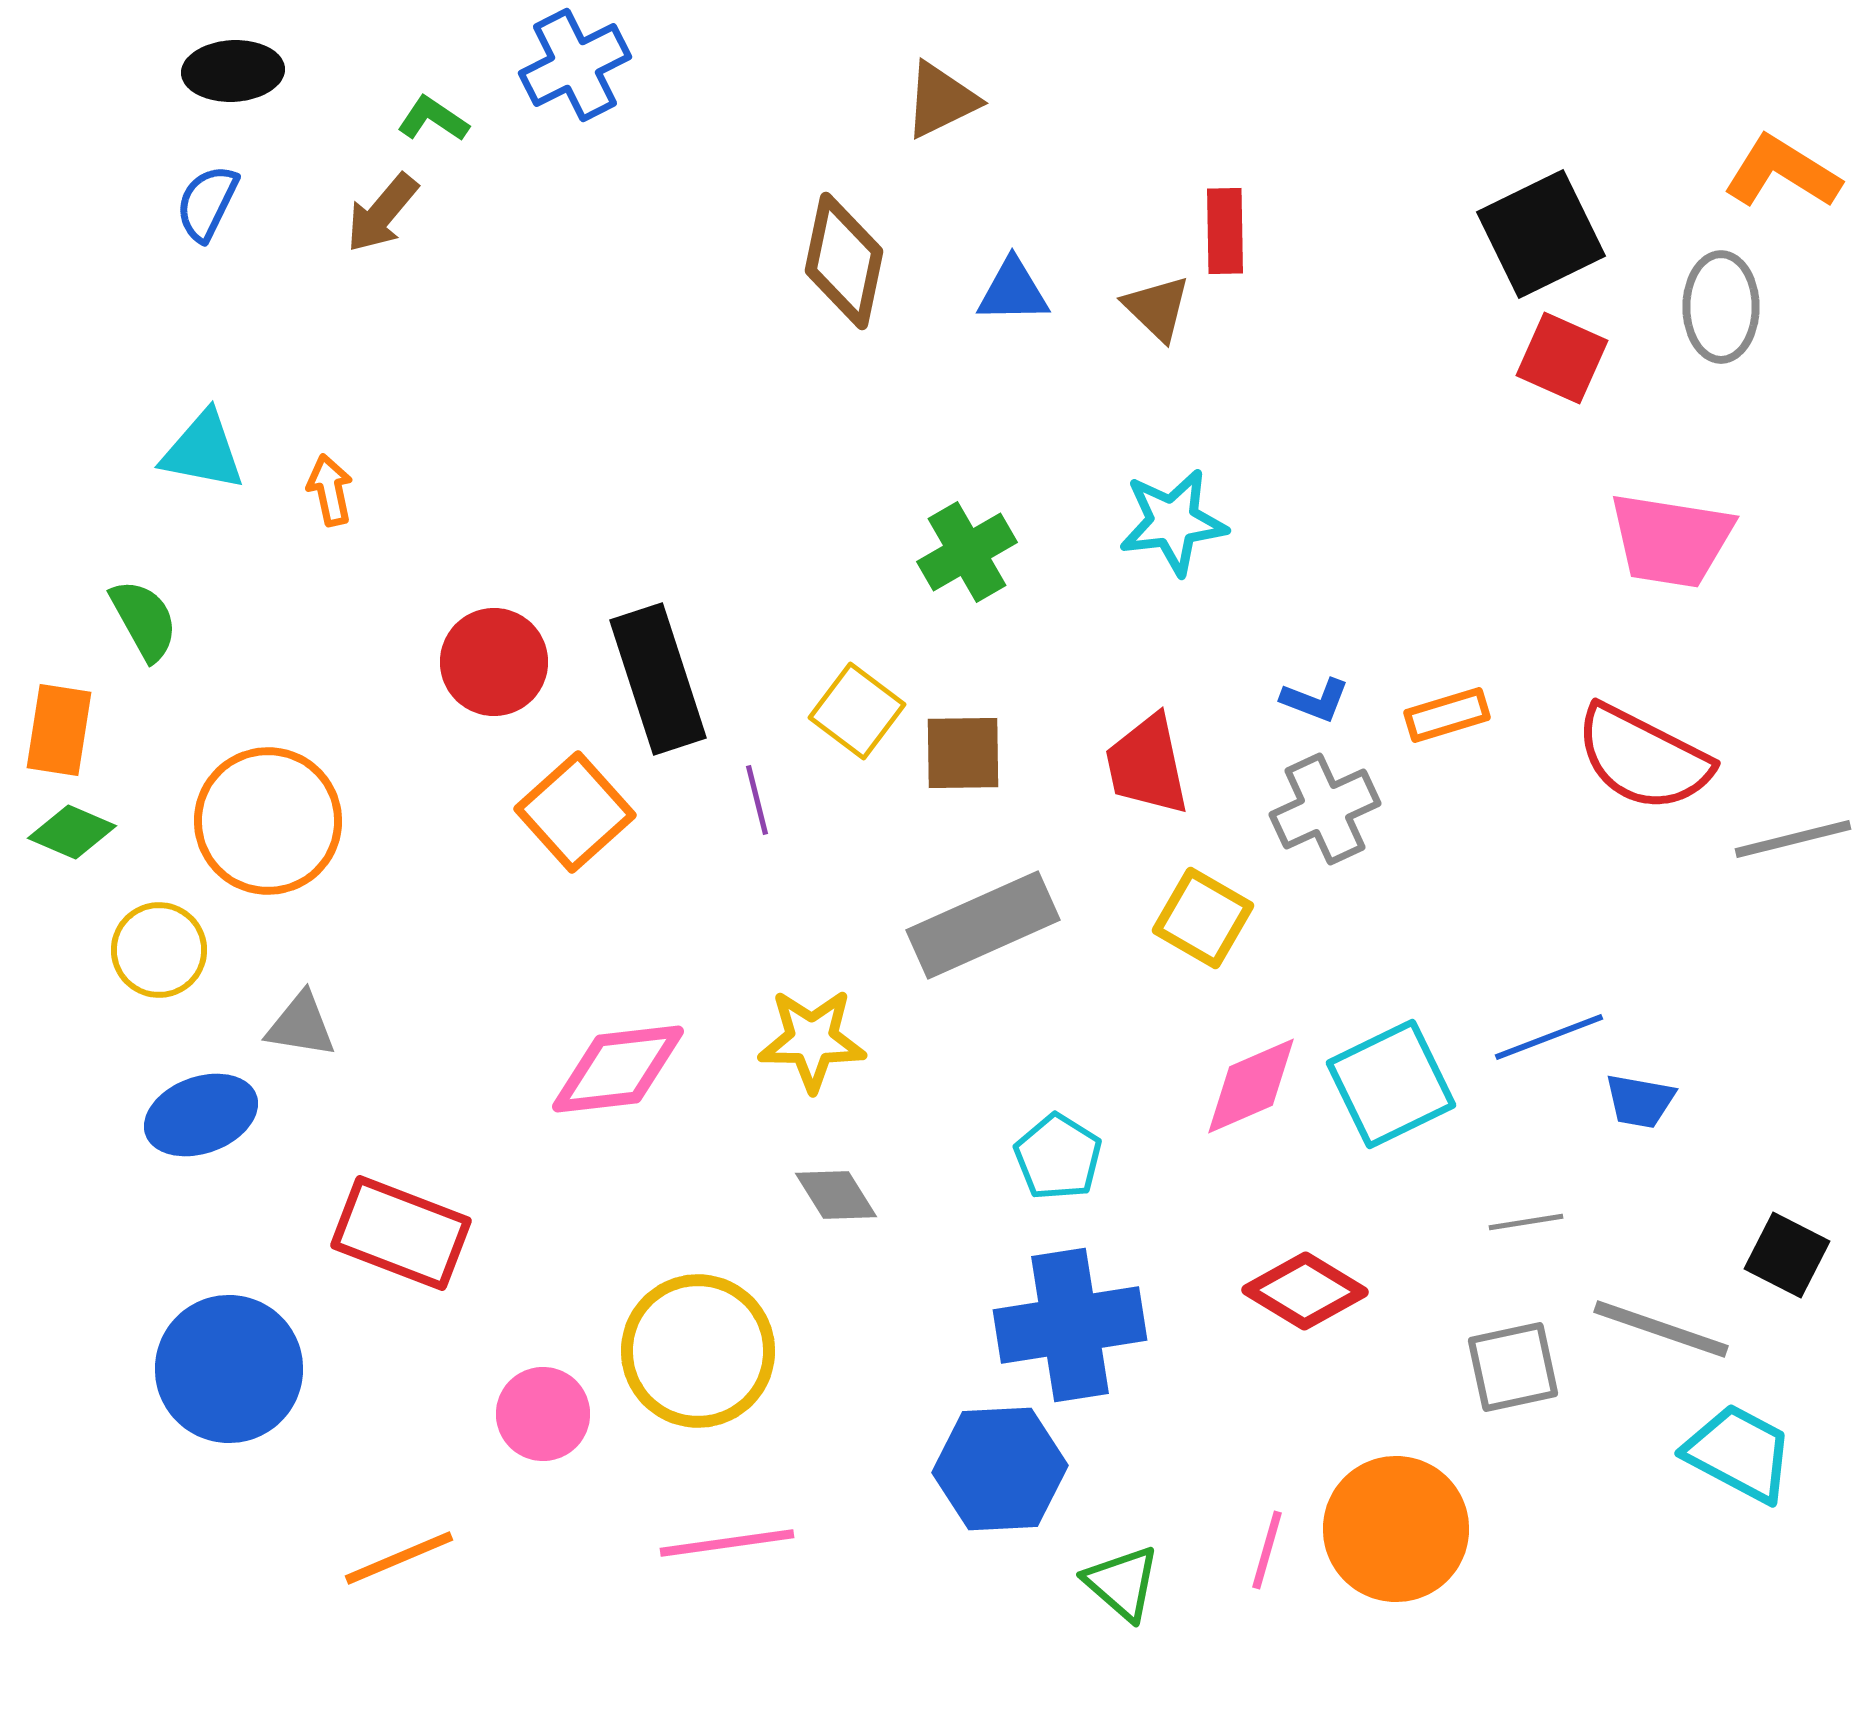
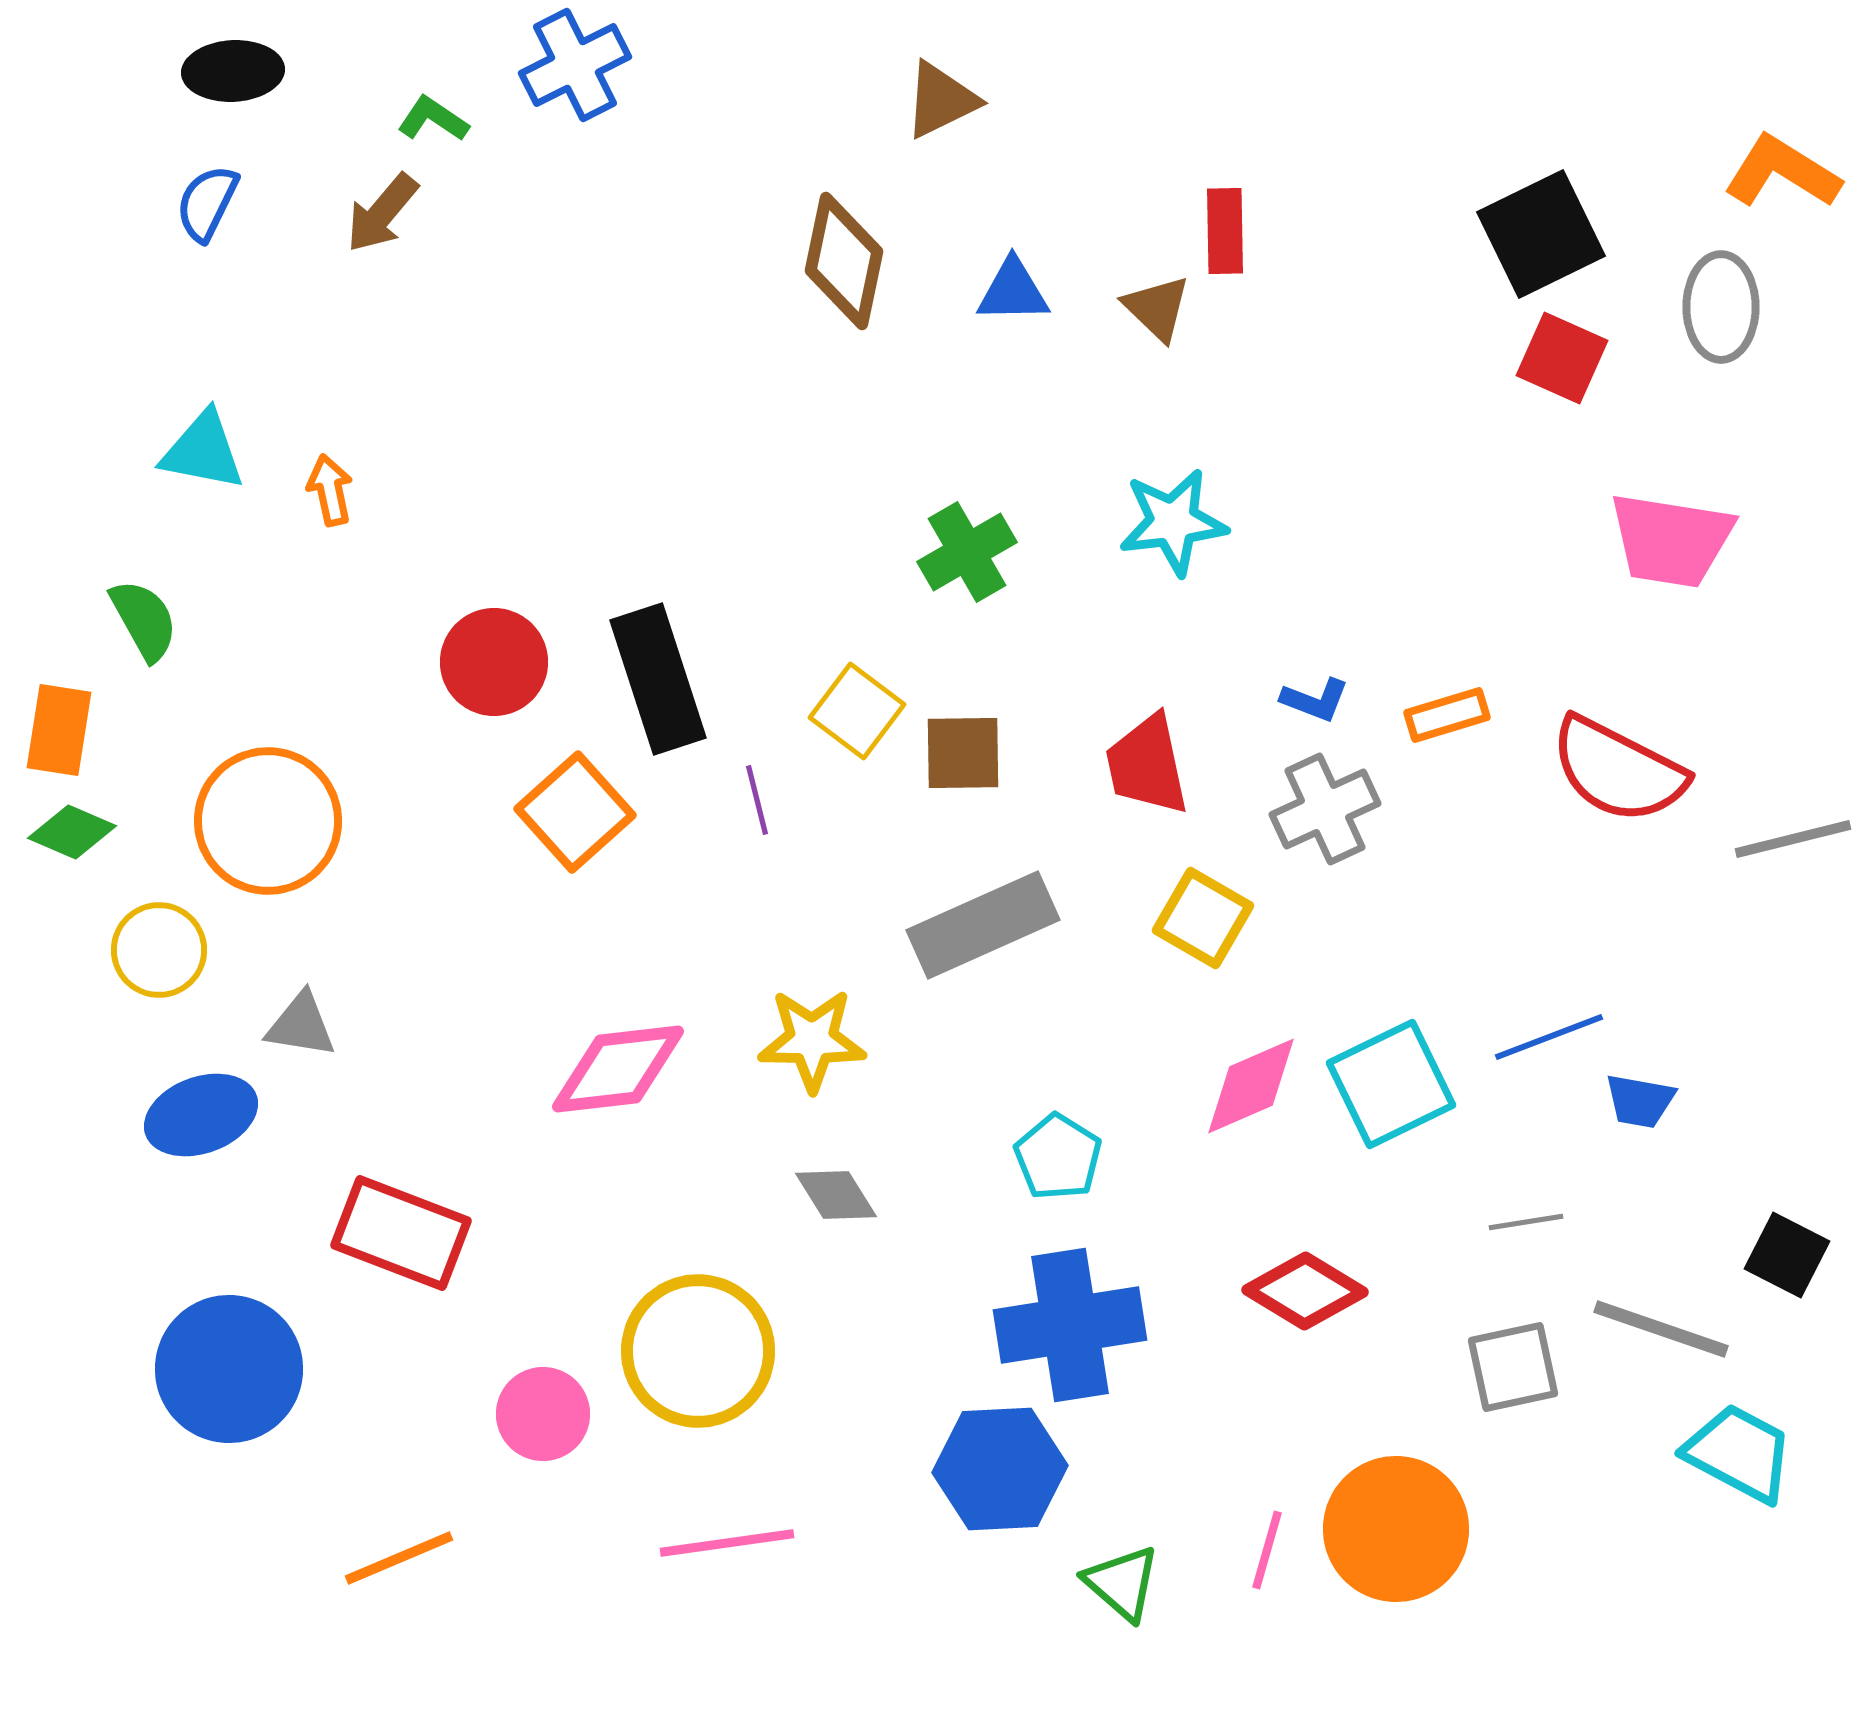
red semicircle at (1643, 758): moved 25 px left, 12 px down
